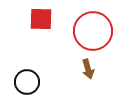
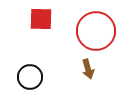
red circle: moved 3 px right
black circle: moved 3 px right, 5 px up
